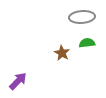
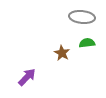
gray ellipse: rotated 10 degrees clockwise
purple arrow: moved 9 px right, 4 px up
